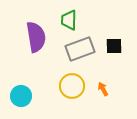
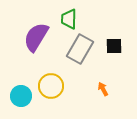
green trapezoid: moved 1 px up
purple semicircle: rotated 140 degrees counterclockwise
gray rectangle: rotated 40 degrees counterclockwise
yellow circle: moved 21 px left
